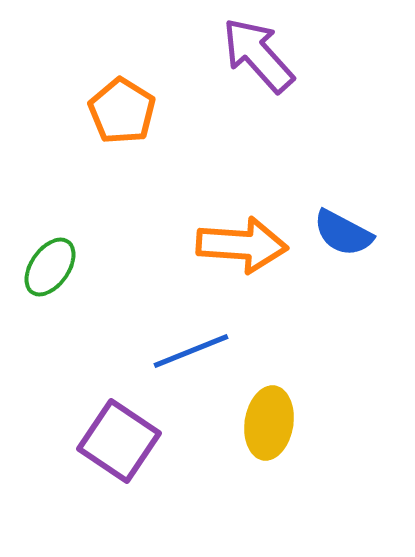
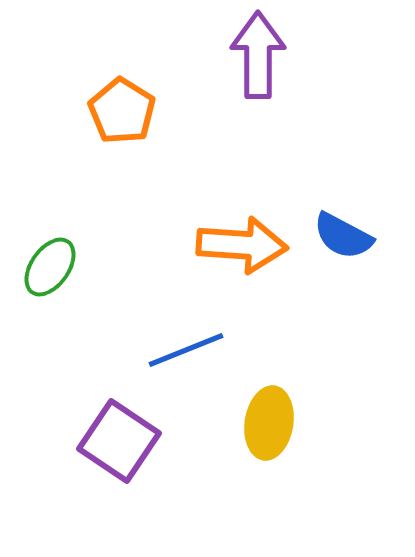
purple arrow: rotated 42 degrees clockwise
blue semicircle: moved 3 px down
blue line: moved 5 px left, 1 px up
